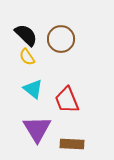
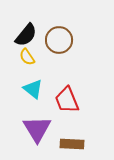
black semicircle: rotated 85 degrees clockwise
brown circle: moved 2 px left, 1 px down
